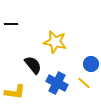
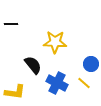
yellow star: rotated 10 degrees counterclockwise
